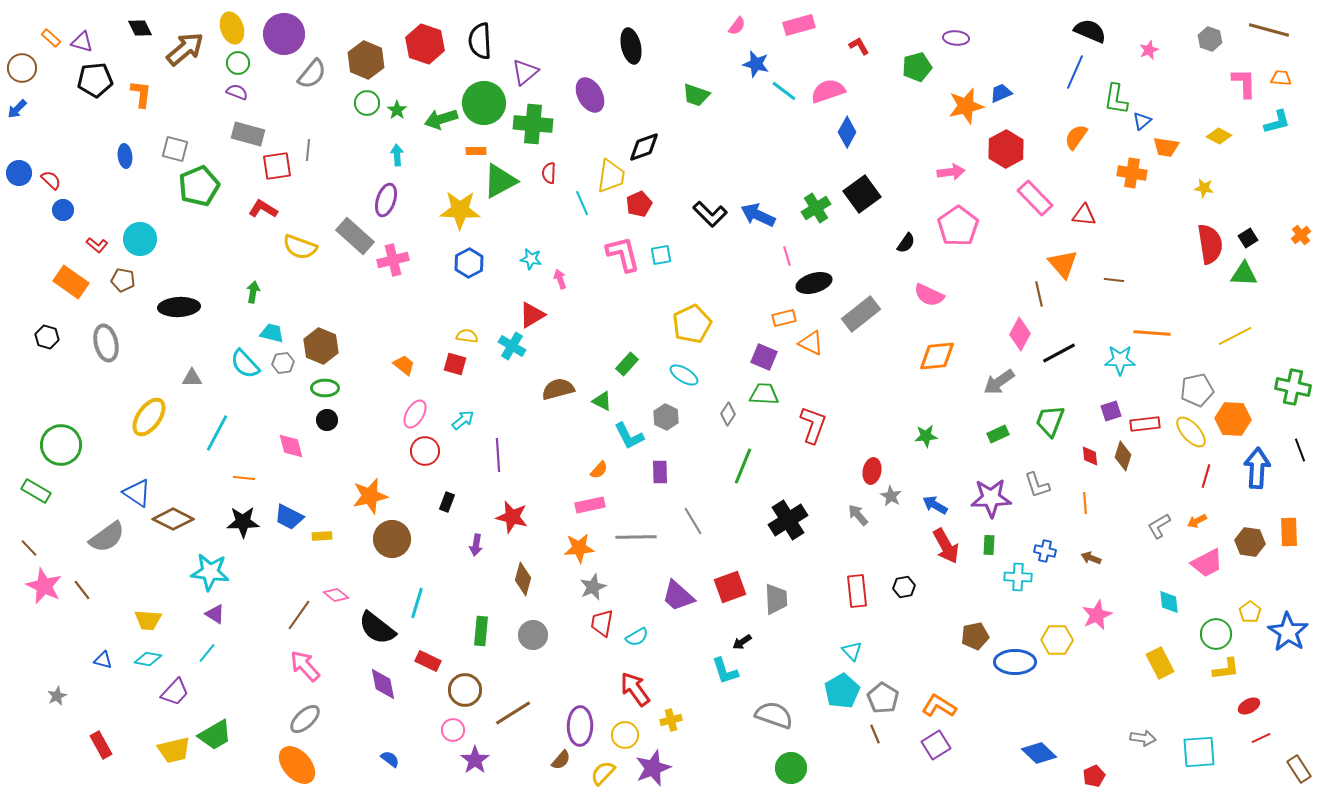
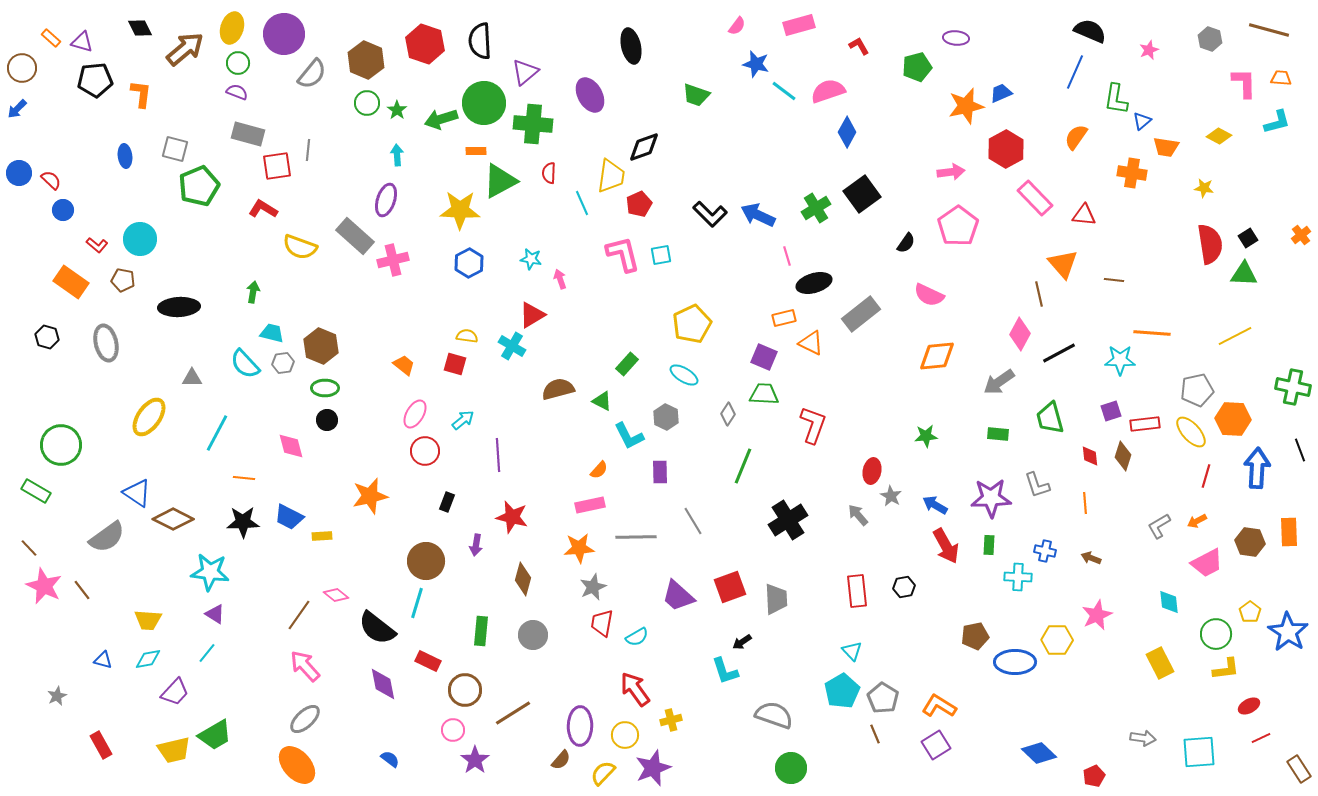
yellow ellipse at (232, 28): rotated 36 degrees clockwise
green trapezoid at (1050, 421): moved 3 px up; rotated 36 degrees counterclockwise
green rectangle at (998, 434): rotated 30 degrees clockwise
brown circle at (392, 539): moved 34 px right, 22 px down
cyan diamond at (148, 659): rotated 20 degrees counterclockwise
